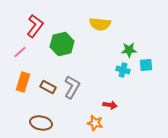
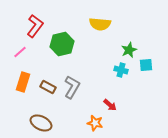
green star: rotated 21 degrees counterclockwise
cyan cross: moved 2 px left
red arrow: rotated 32 degrees clockwise
brown ellipse: rotated 15 degrees clockwise
